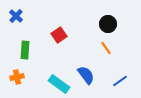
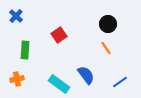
orange cross: moved 2 px down
blue line: moved 1 px down
